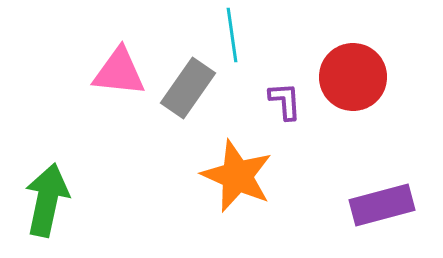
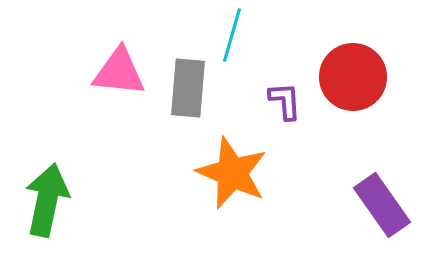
cyan line: rotated 24 degrees clockwise
gray rectangle: rotated 30 degrees counterclockwise
orange star: moved 5 px left, 3 px up
purple rectangle: rotated 70 degrees clockwise
